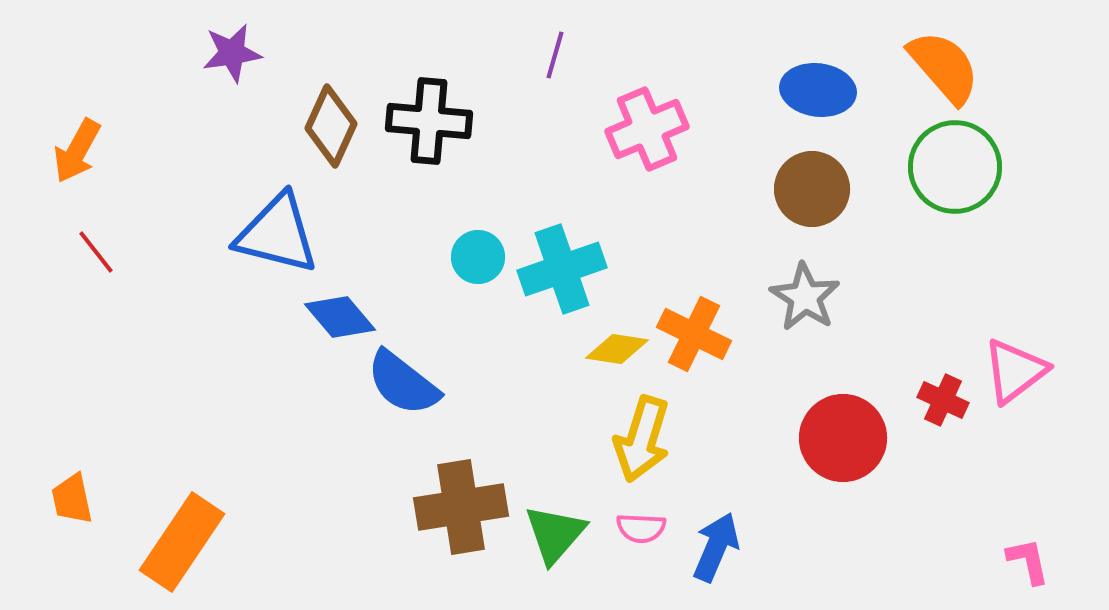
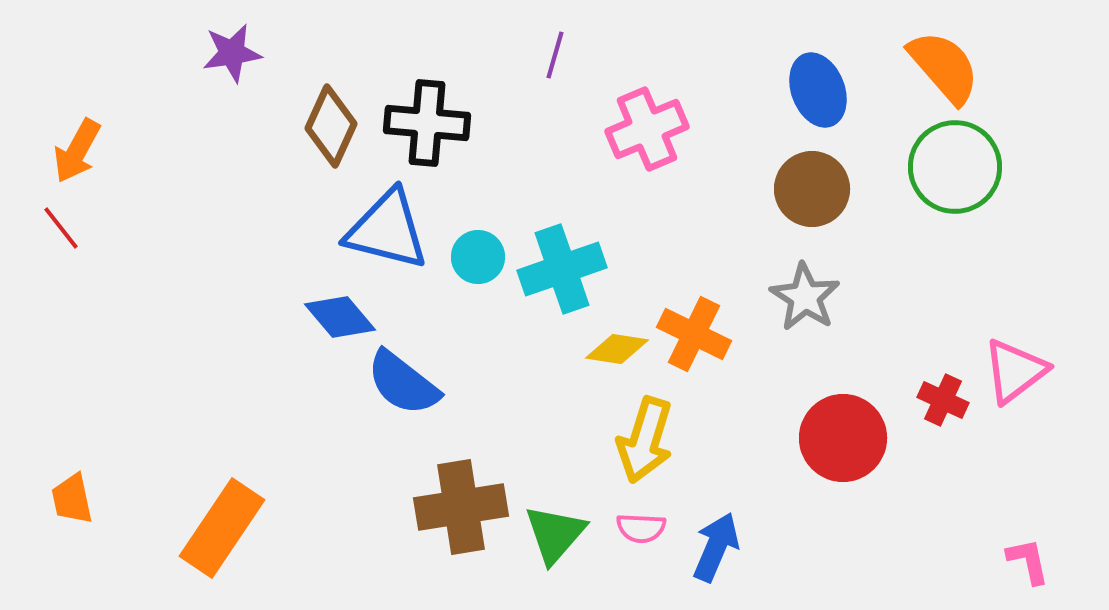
blue ellipse: rotated 62 degrees clockwise
black cross: moved 2 px left, 2 px down
blue triangle: moved 110 px right, 4 px up
red line: moved 35 px left, 24 px up
yellow arrow: moved 3 px right, 1 px down
orange rectangle: moved 40 px right, 14 px up
